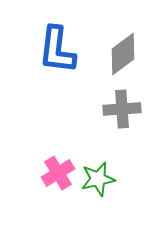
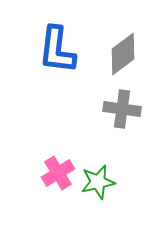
gray cross: rotated 12 degrees clockwise
green star: moved 3 px down
